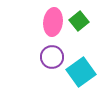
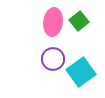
purple circle: moved 1 px right, 2 px down
